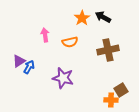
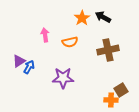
purple star: rotated 15 degrees counterclockwise
